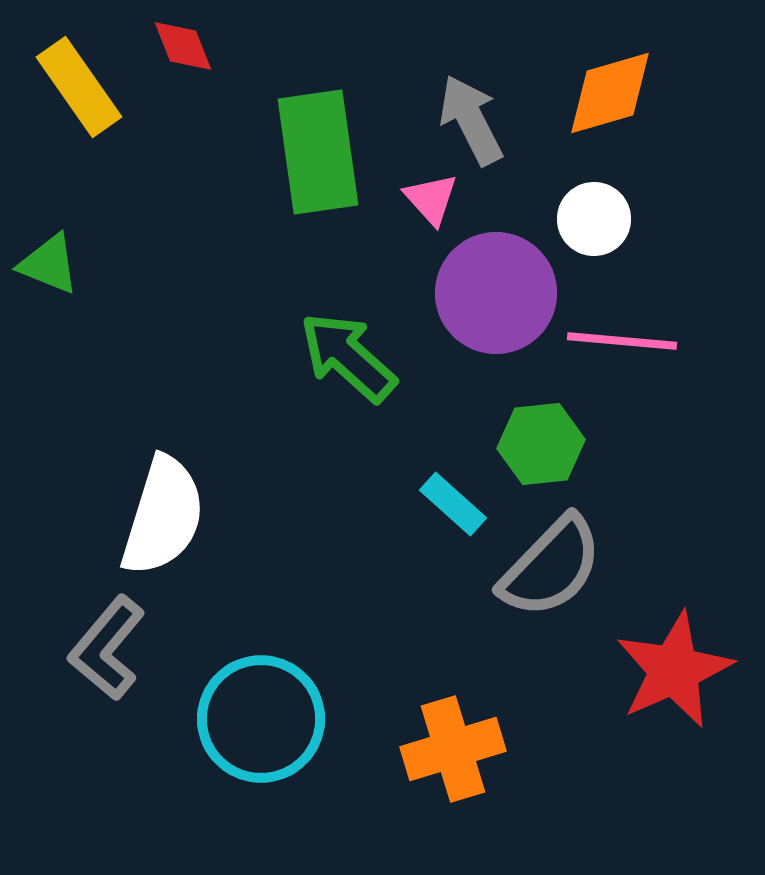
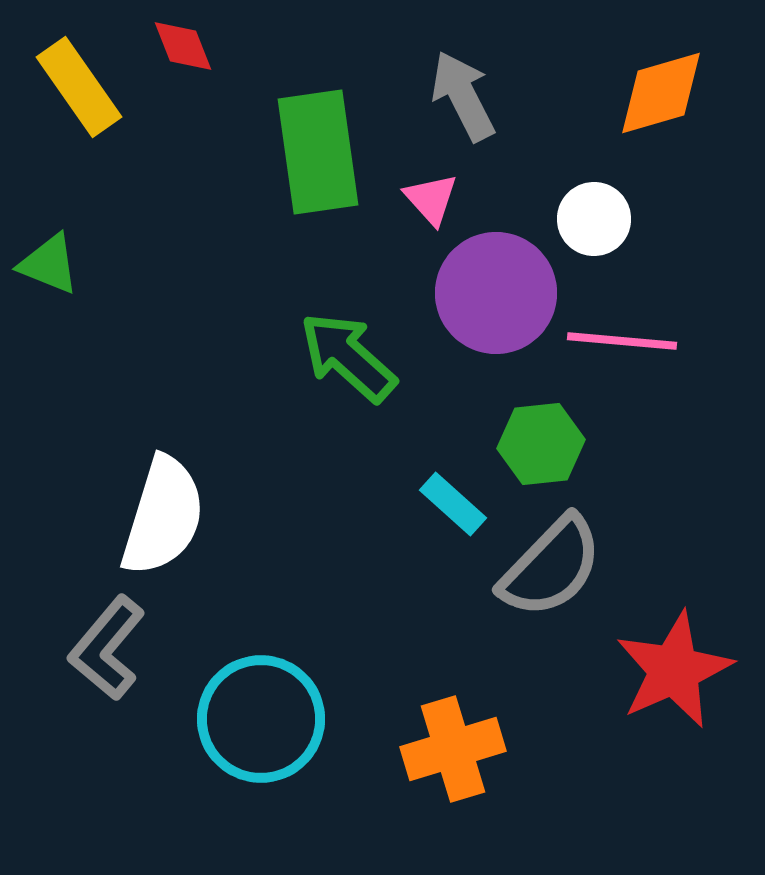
orange diamond: moved 51 px right
gray arrow: moved 8 px left, 24 px up
